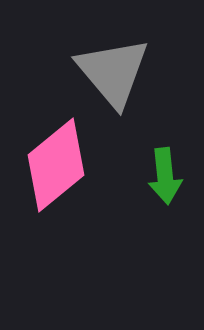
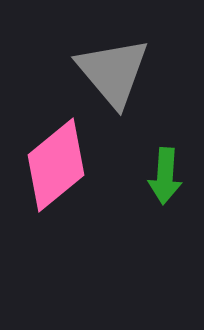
green arrow: rotated 10 degrees clockwise
